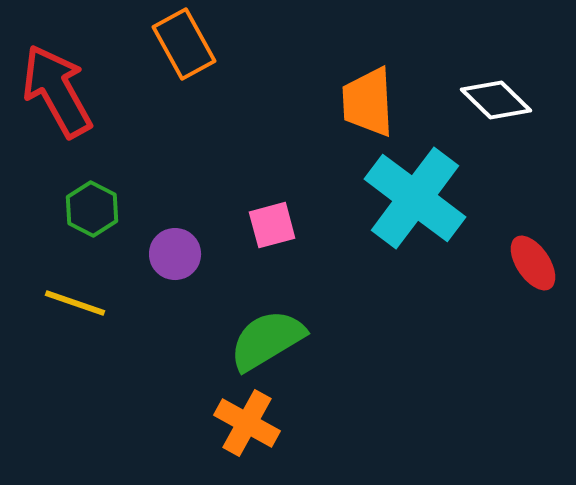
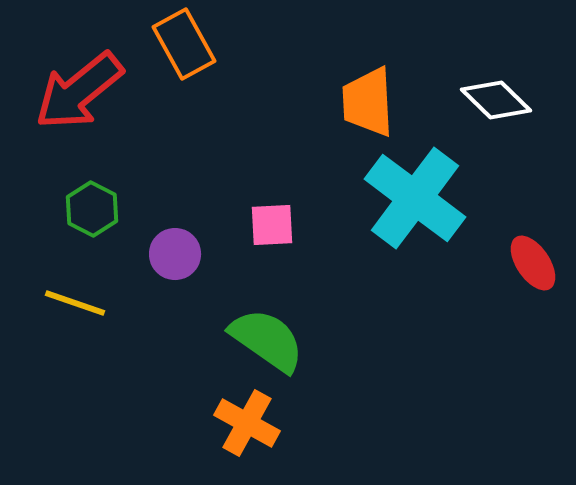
red arrow: moved 22 px right; rotated 100 degrees counterclockwise
pink square: rotated 12 degrees clockwise
green semicircle: rotated 66 degrees clockwise
